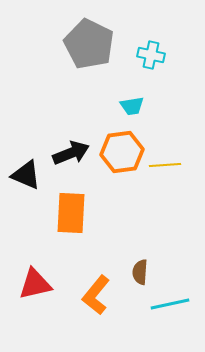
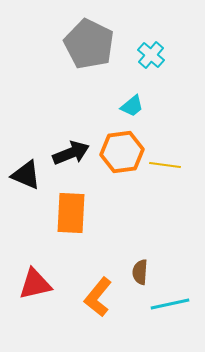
cyan cross: rotated 28 degrees clockwise
cyan trapezoid: rotated 30 degrees counterclockwise
yellow line: rotated 12 degrees clockwise
orange L-shape: moved 2 px right, 2 px down
